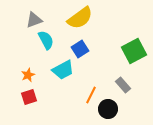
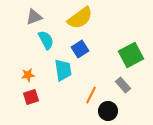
gray triangle: moved 3 px up
green square: moved 3 px left, 4 px down
cyan trapezoid: rotated 70 degrees counterclockwise
orange star: rotated 16 degrees clockwise
red square: moved 2 px right
black circle: moved 2 px down
